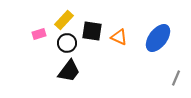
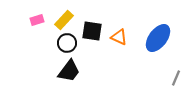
pink rectangle: moved 2 px left, 14 px up
